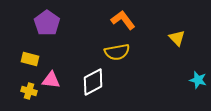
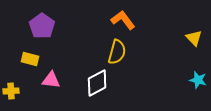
purple pentagon: moved 5 px left, 3 px down
yellow triangle: moved 17 px right
yellow semicircle: rotated 65 degrees counterclockwise
white diamond: moved 4 px right, 1 px down
yellow cross: moved 18 px left; rotated 21 degrees counterclockwise
